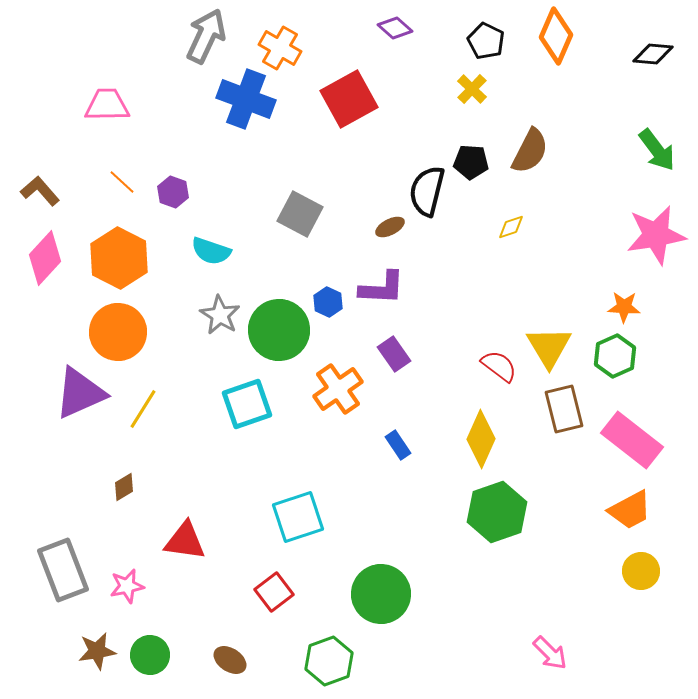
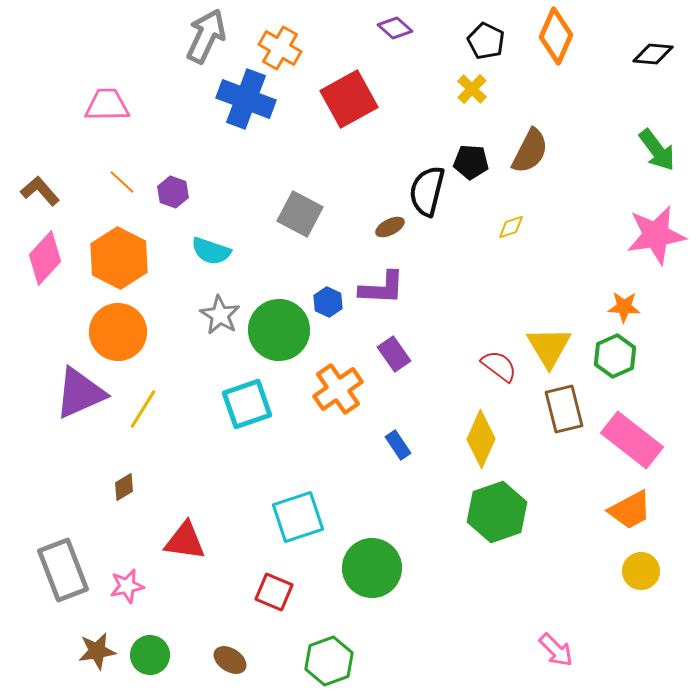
red square at (274, 592): rotated 30 degrees counterclockwise
green circle at (381, 594): moved 9 px left, 26 px up
pink arrow at (550, 653): moved 6 px right, 3 px up
